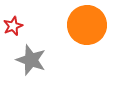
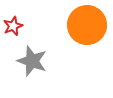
gray star: moved 1 px right, 1 px down
